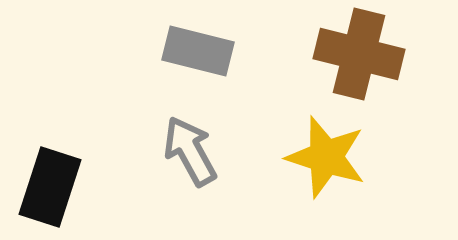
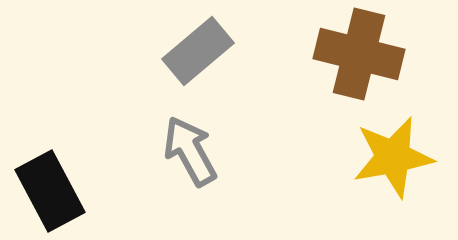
gray rectangle: rotated 54 degrees counterclockwise
yellow star: moved 67 px right; rotated 28 degrees counterclockwise
black rectangle: moved 4 px down; rotated 46 degrees counterclockwise
